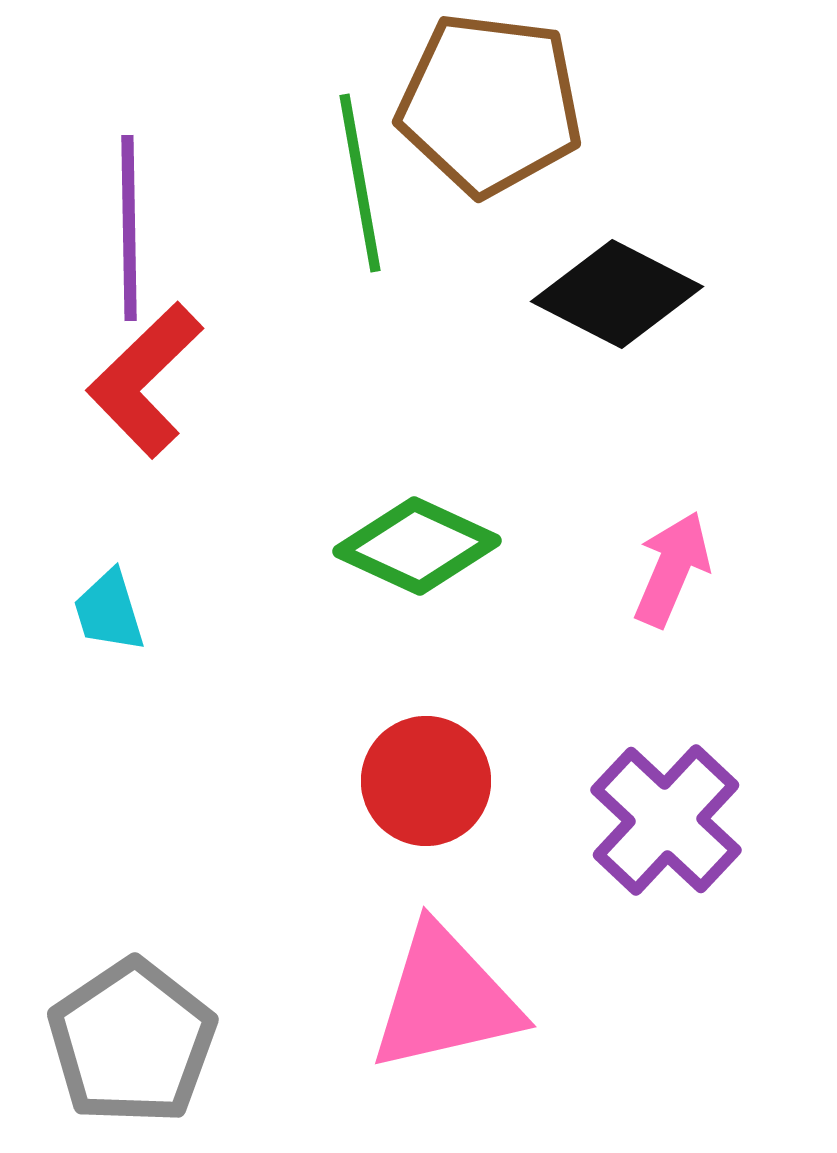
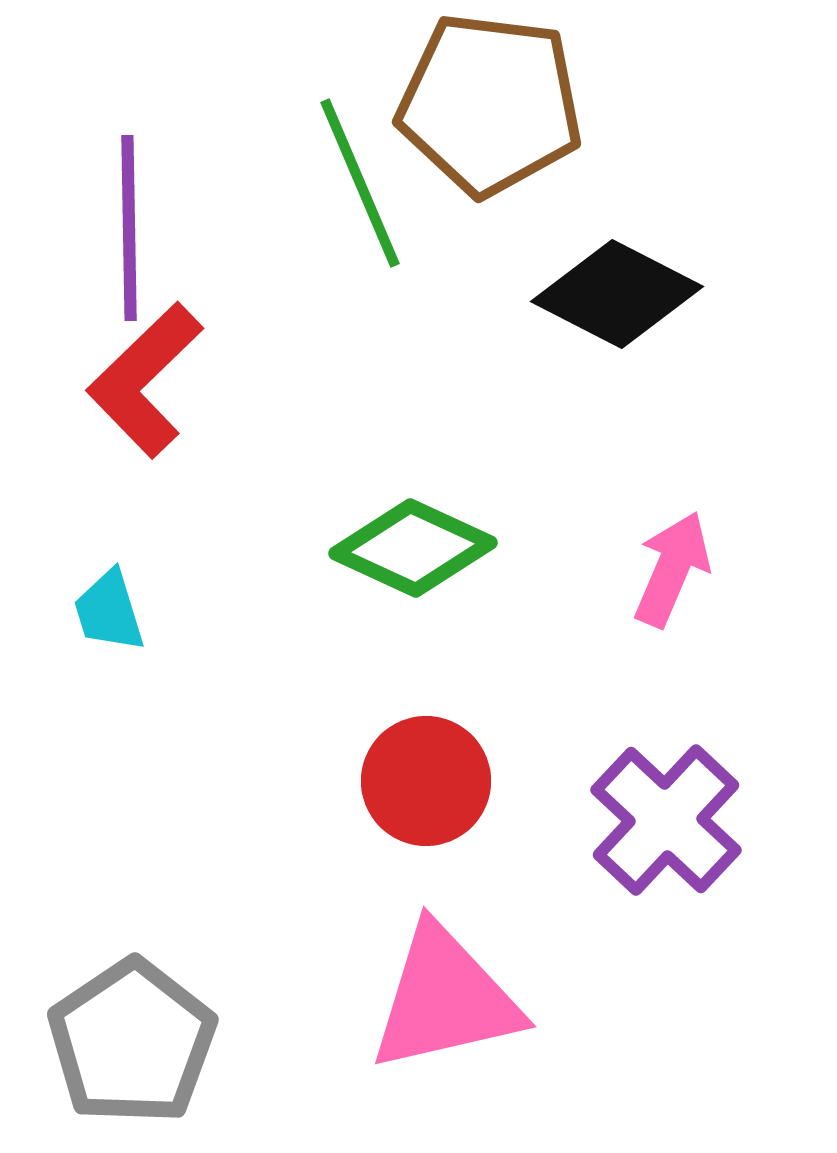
green line: rotated 13 degrees counterclockwise
green diamond: moved 4 px left, 2 px down
